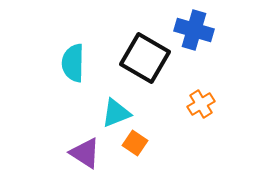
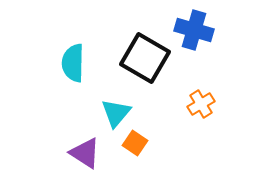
cyan triangle: rotated 28 degrees counterclockwise
